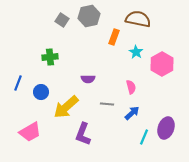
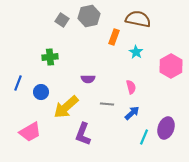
pink hexagon: moved 9 px right, 2 px down
